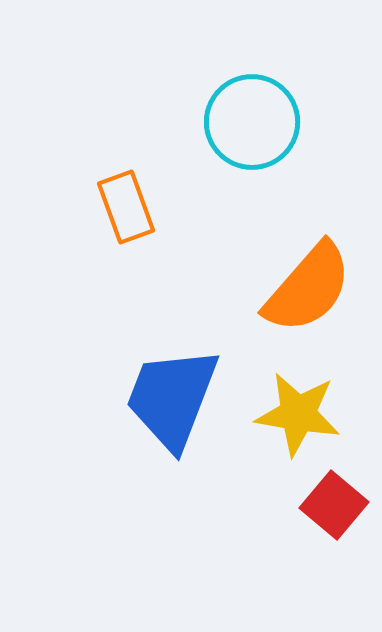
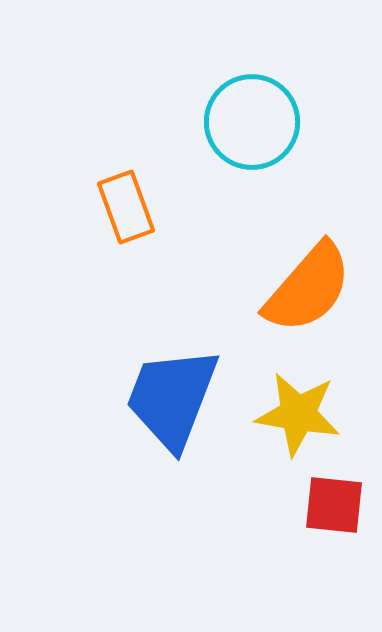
red square: rotated 34 degrees counterclockwise
